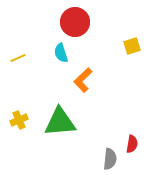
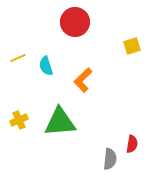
cyan semicircle: moved 15 px left, 13 px down
